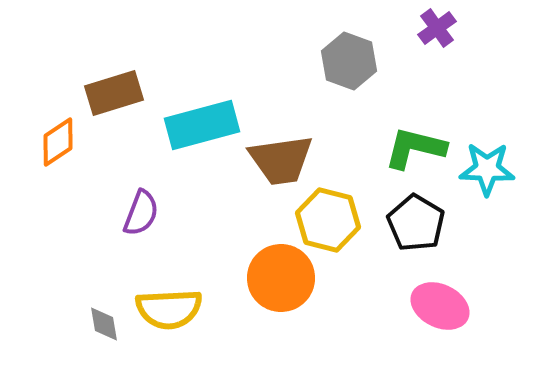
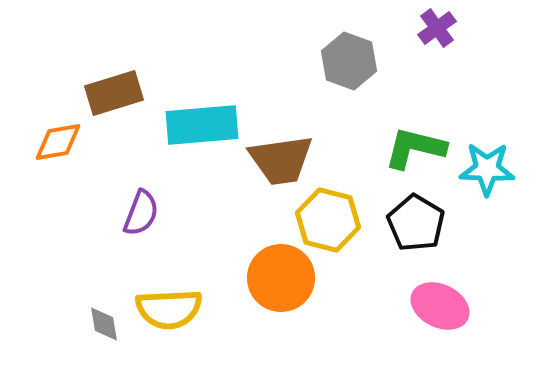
cyan rectangle: rotated 10 degrees clockwise
orange diamond: rotated 24 degrees clockwise
